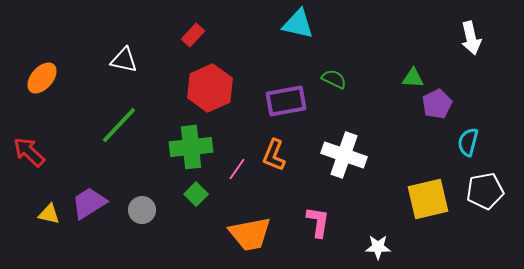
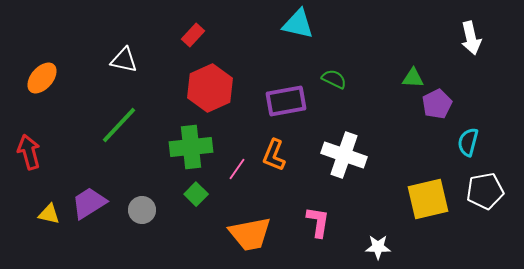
red arrow: rotated 32 degrees clockwise
